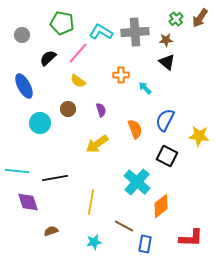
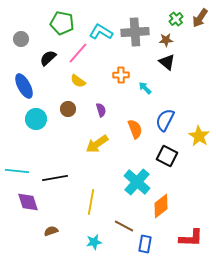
gray circle: moved 1 px left, 4 px down
cyan circle: moved 4 px left, 4 px up
yellow star: rotated 25 degrees clockwise
